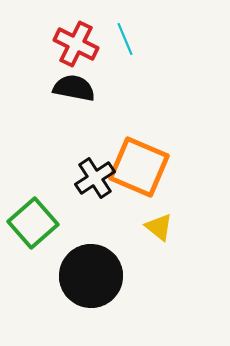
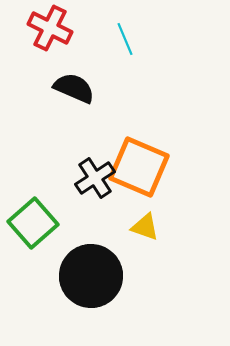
red cross: moved 26 px left, 16 px up
black semicircle: rotated 12 degrees clockwise
yellow triangle: moved 14 px left; rotated 20 degrees counterclockwise
